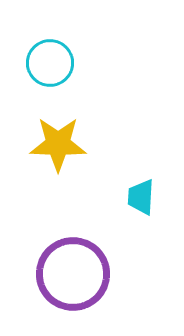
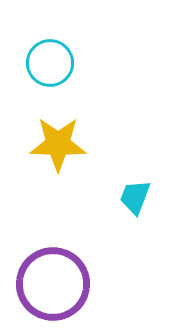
cyan trapezoid: moved 6 px left; rotated 18 degrees clockwise
purple circle: moved 20 px left, 10 px down
